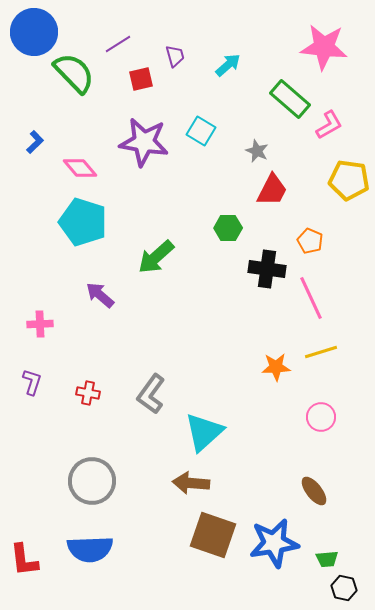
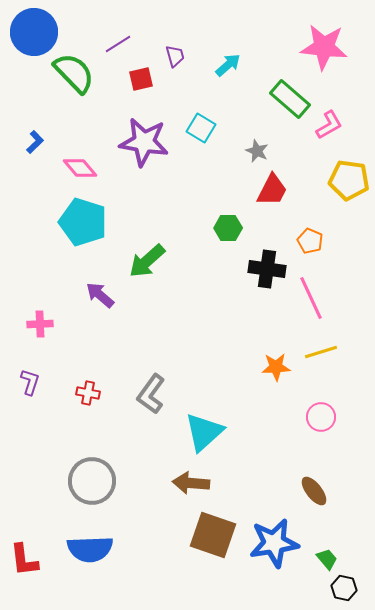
cyan square: moved 3 px up
green arrow: moved 9 px left, 4 px down
purple L-shape: moved 2 px left
green trapezoid: rotated 125 degrees counterclockwise
